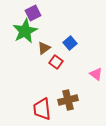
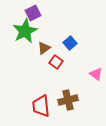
red trapezoid: moved 1 px left, 3 px up
